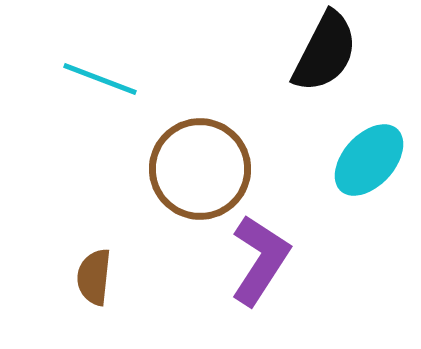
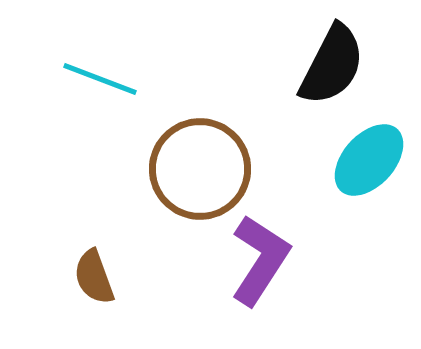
black semicircle: moved 7 px right, 13 px down
brown semicircle: rotated 26 degrees counterclockwise
